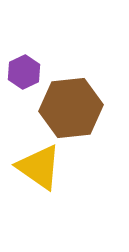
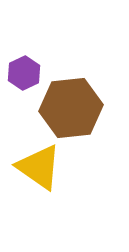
purple hexagon: moved 1 px down
